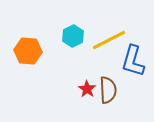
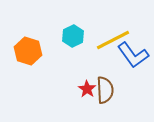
yellow line: moved 4 px right
orange hexagon: rotated 12 degrees clockwise
blue L-shape: moved 6 px up; rotated 52 degrees counterclockwise
brown semicircle: moved 3 px left
